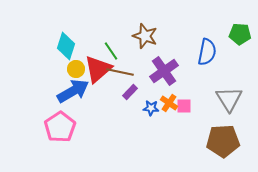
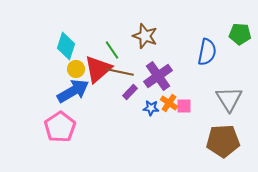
green line: moved 1 px right, 1 px up
purple cross: moved 6 px left, 5 px down
